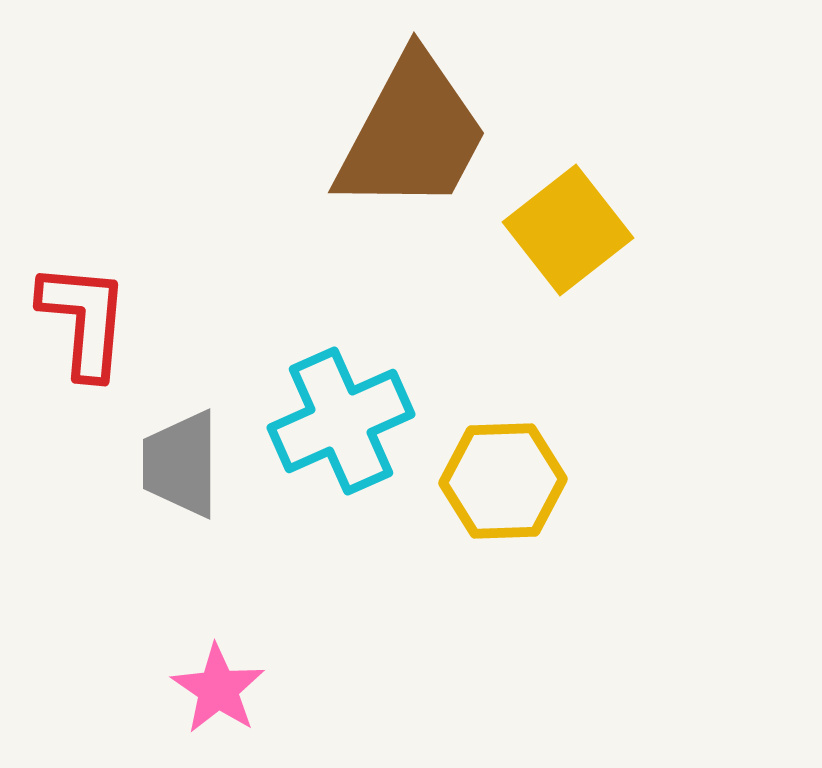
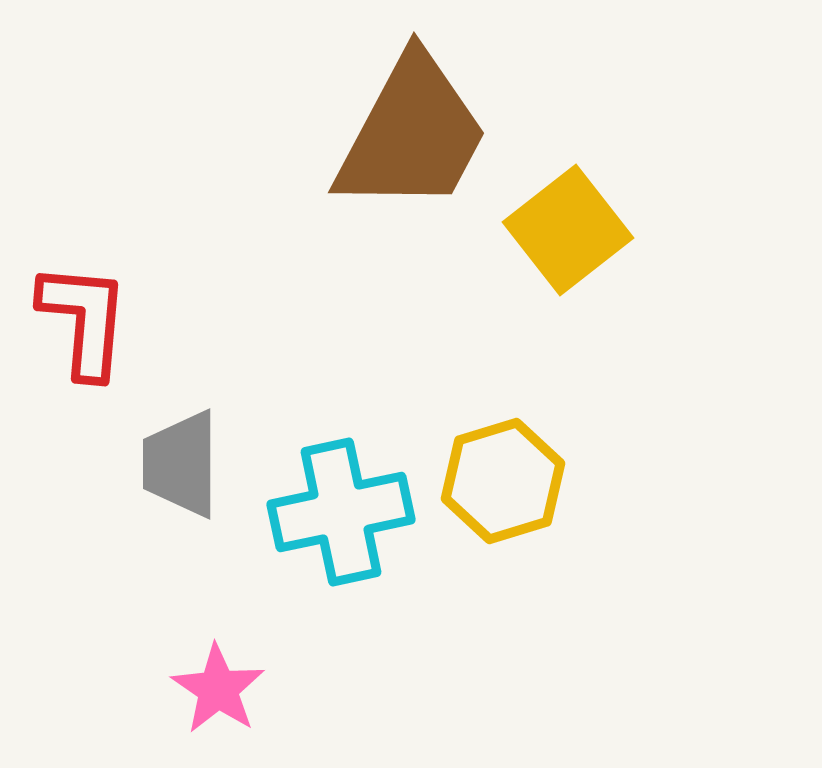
cyan cross: moved 91 px down; rotated 12 degrees clockwise
yellow hexagon: rotated 15 degrees counterclockwise
